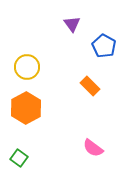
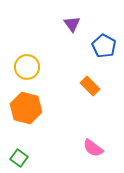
orange hexagon: rotated 16 degrees counterclockwise
